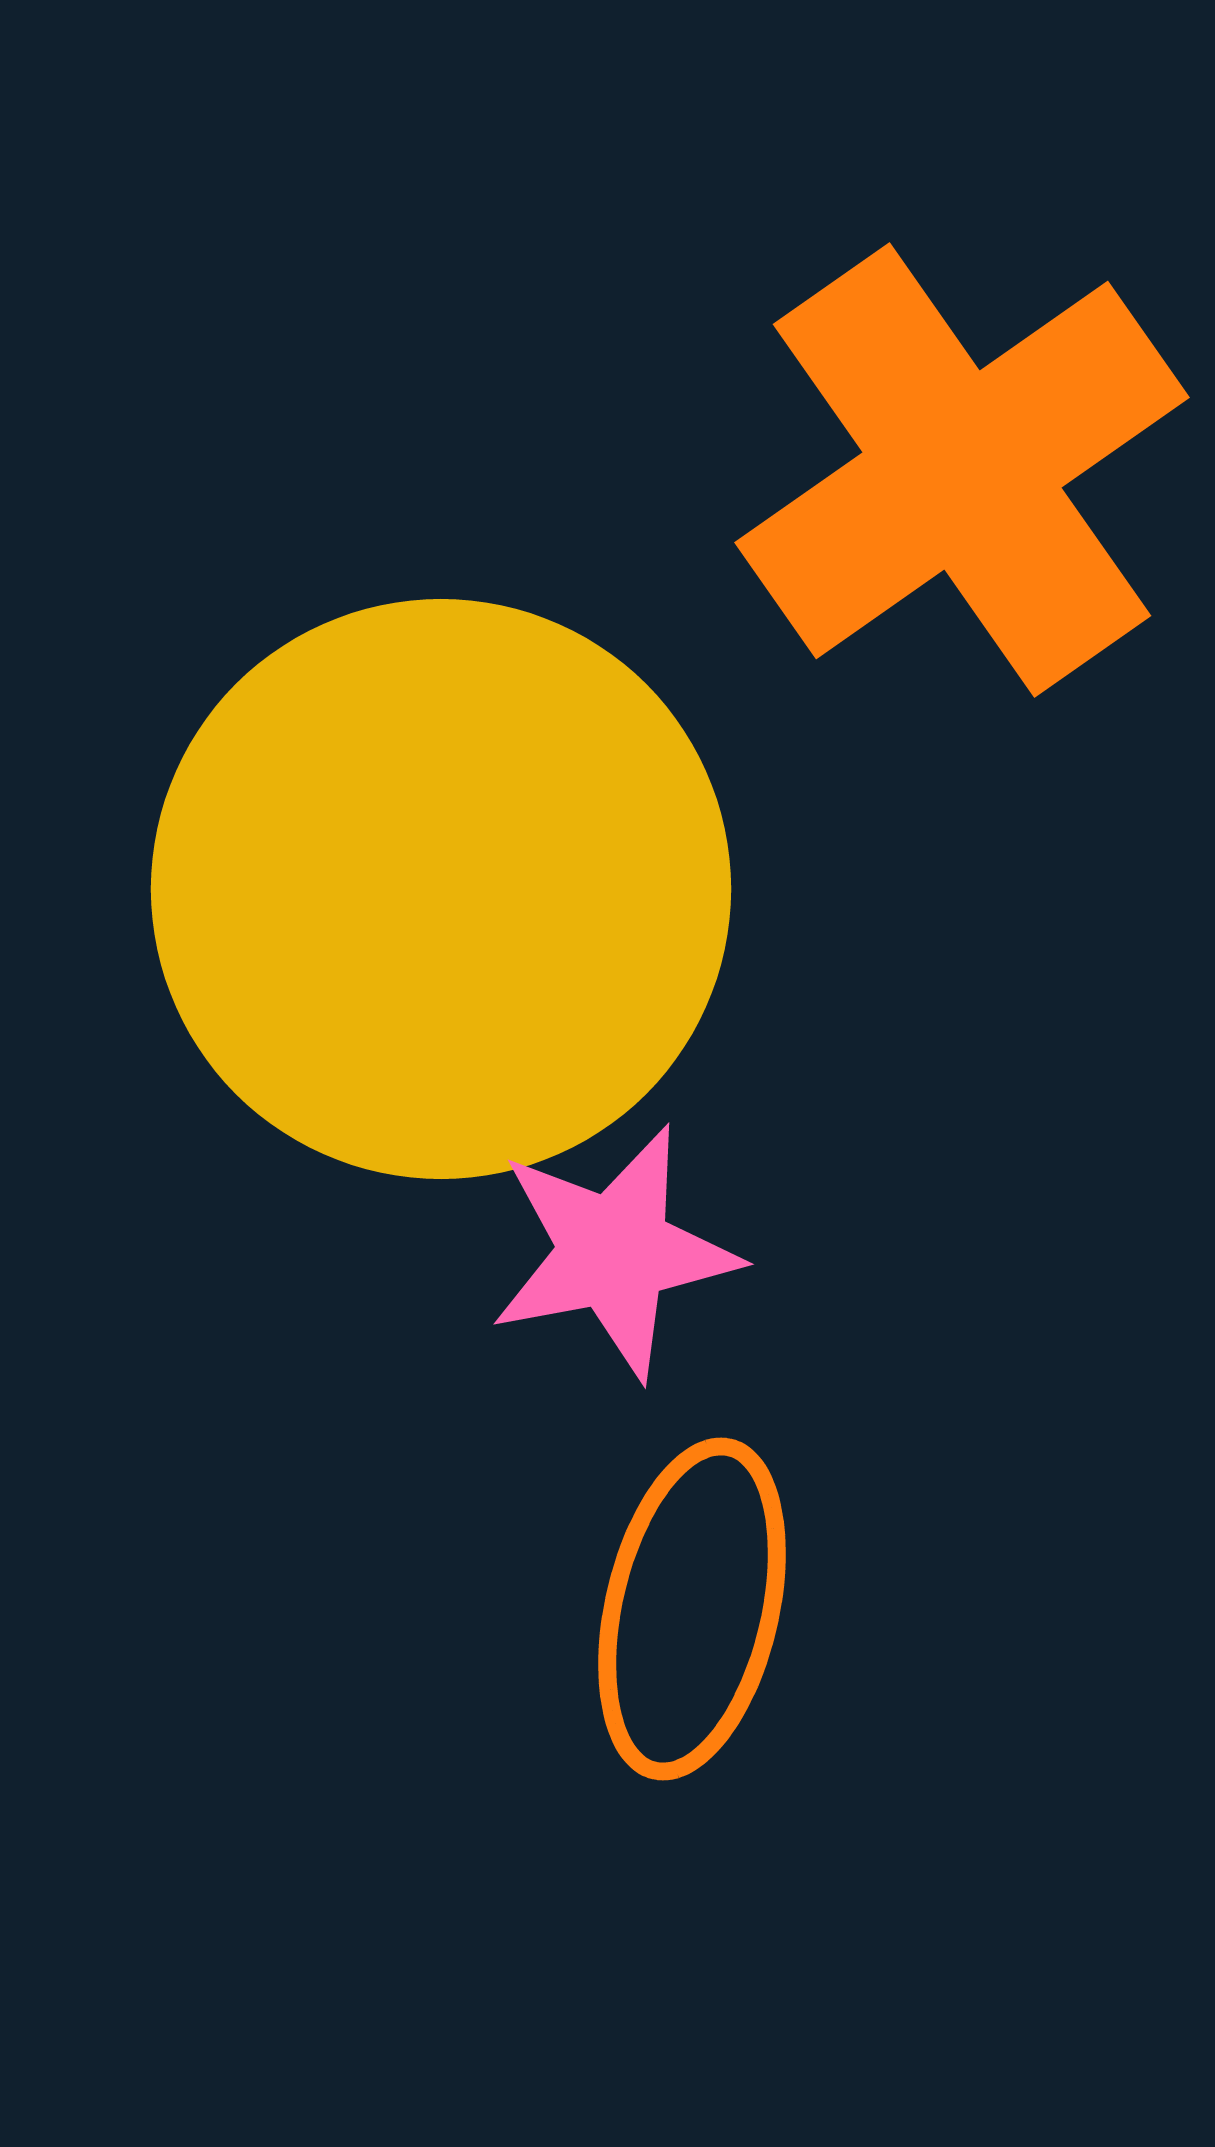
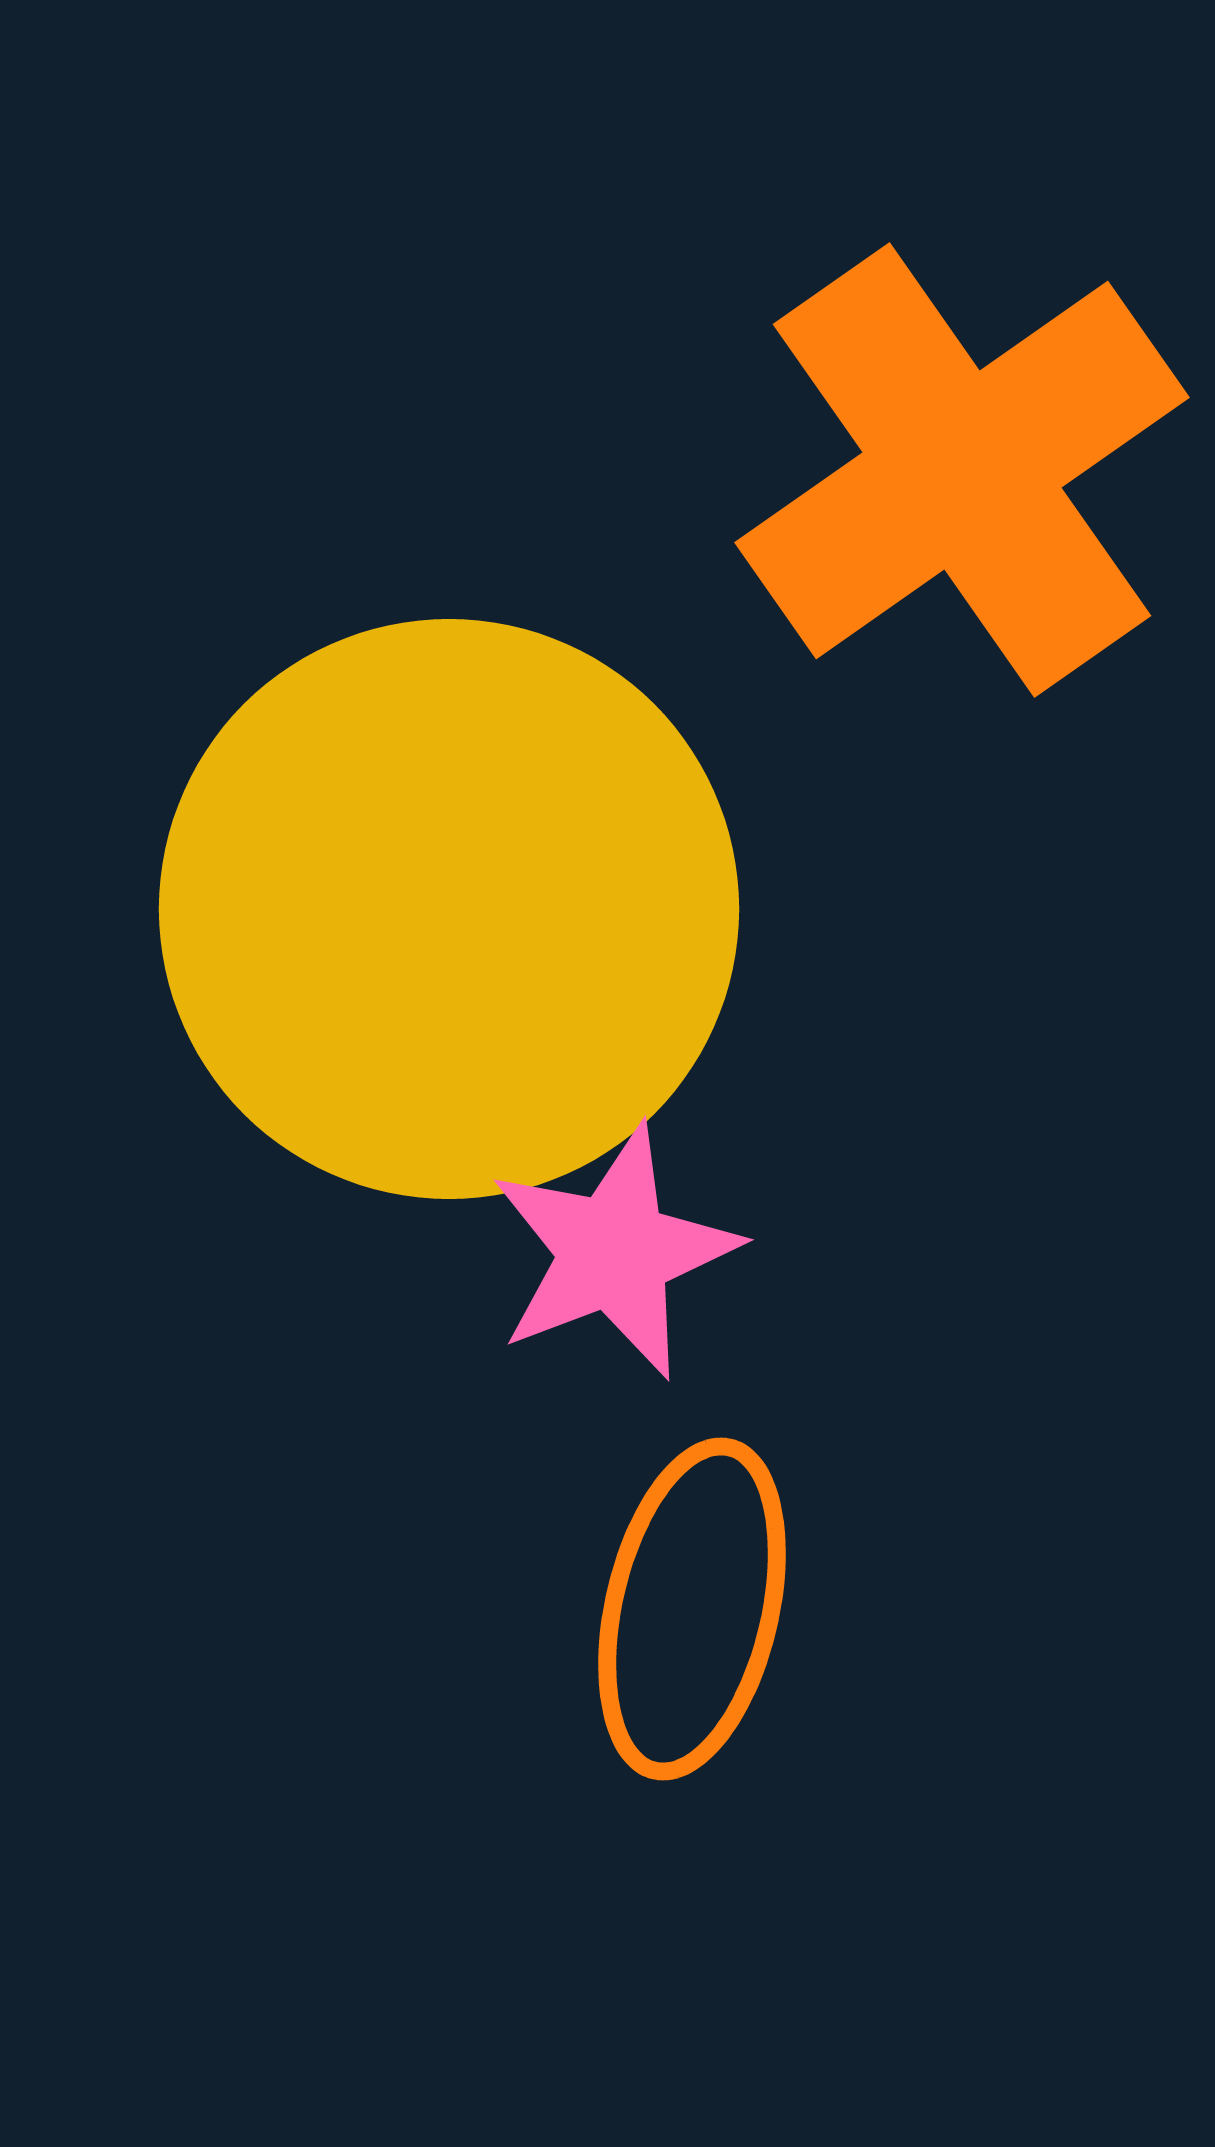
yellow circle: moved 8 px right, 20 px down
pink star: rotated 10 degrees counterclockwise
